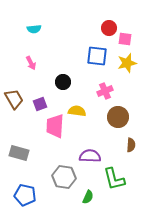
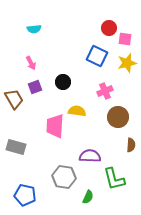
blue square: rotated 20 degrees clockwise
purple square: moved 5 px left, 17 px up
gray rectangle: moved 3 px left, 6 px up
